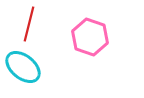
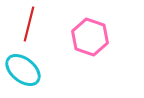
cyan ellipse: moved 3 px down
